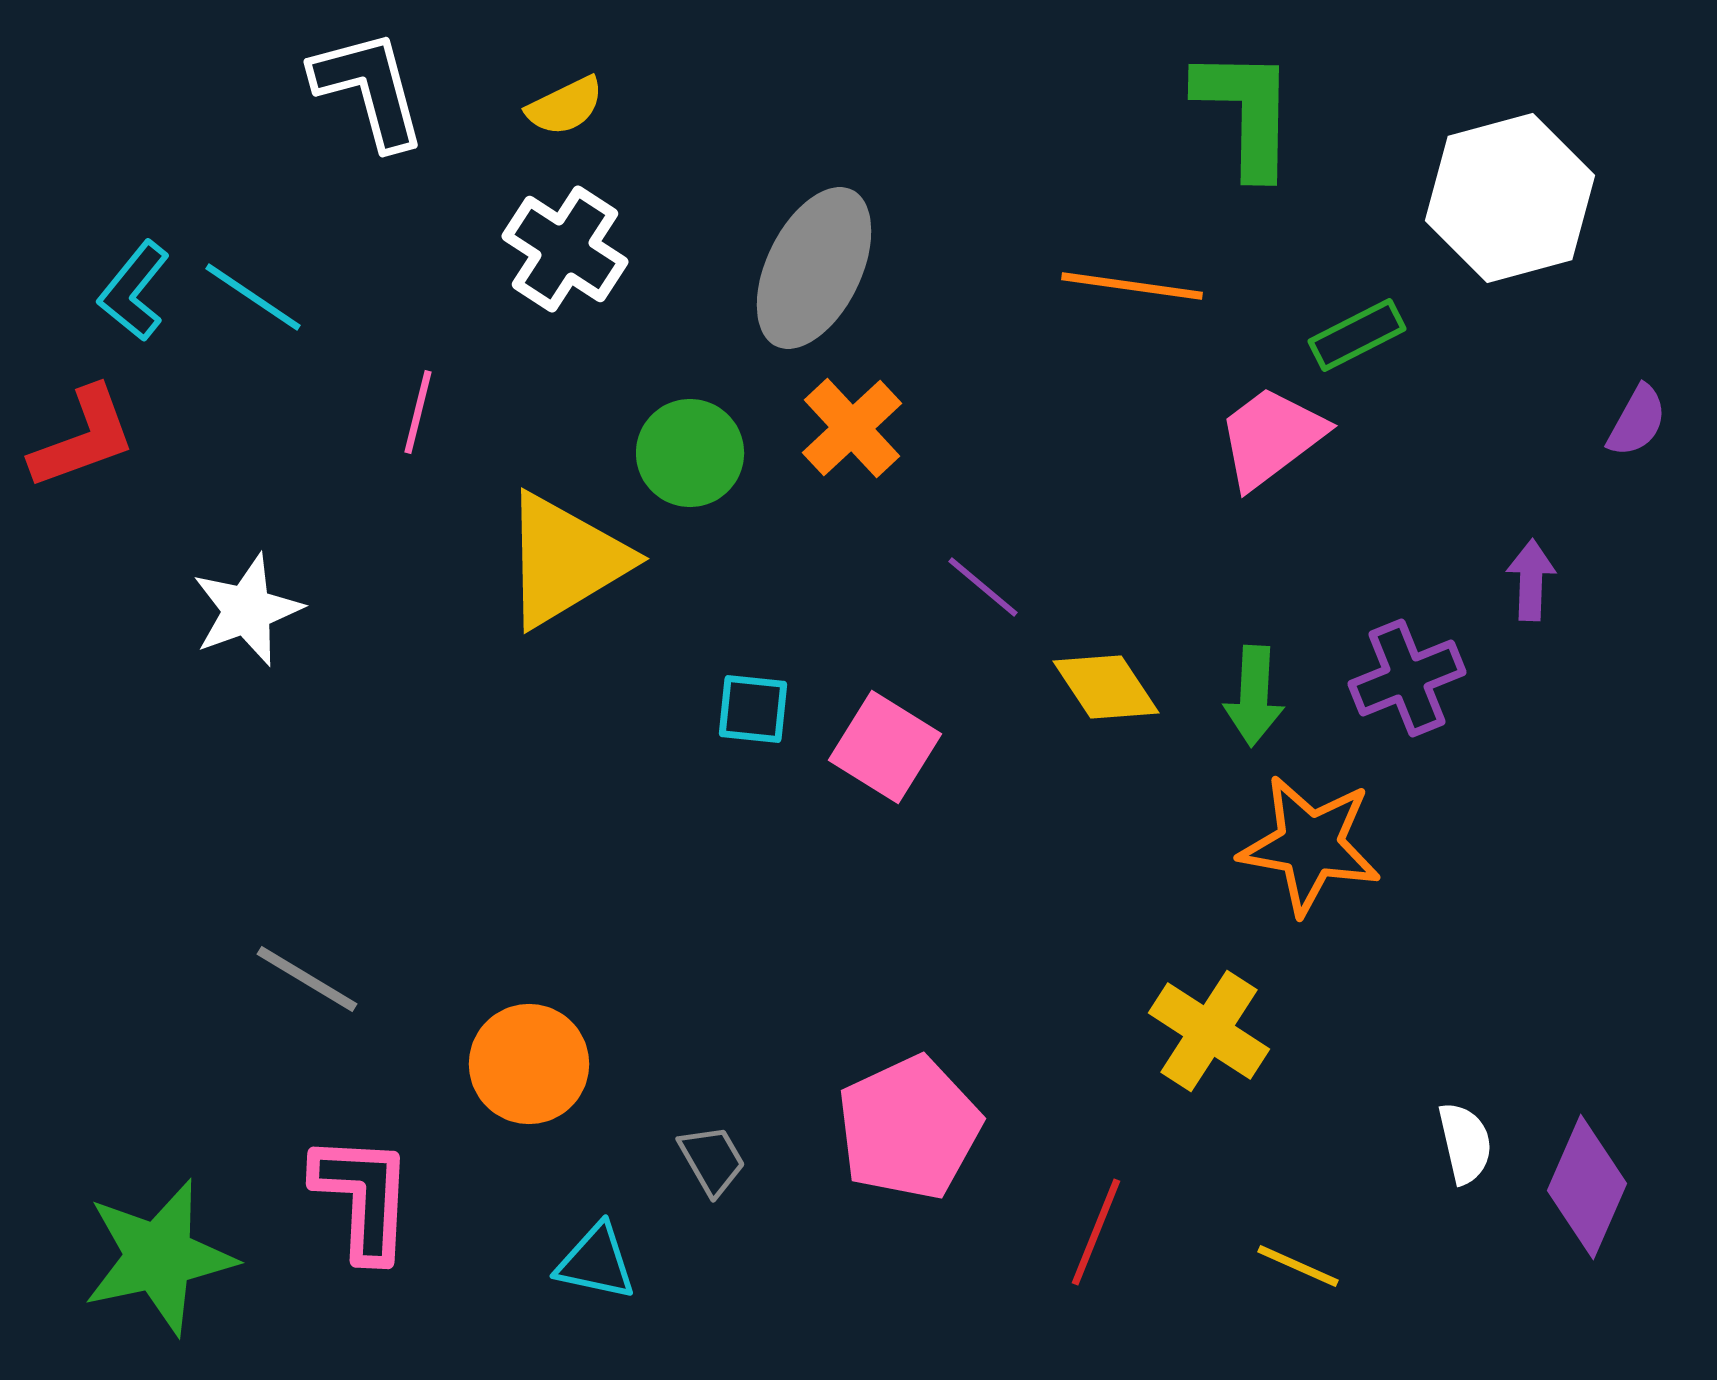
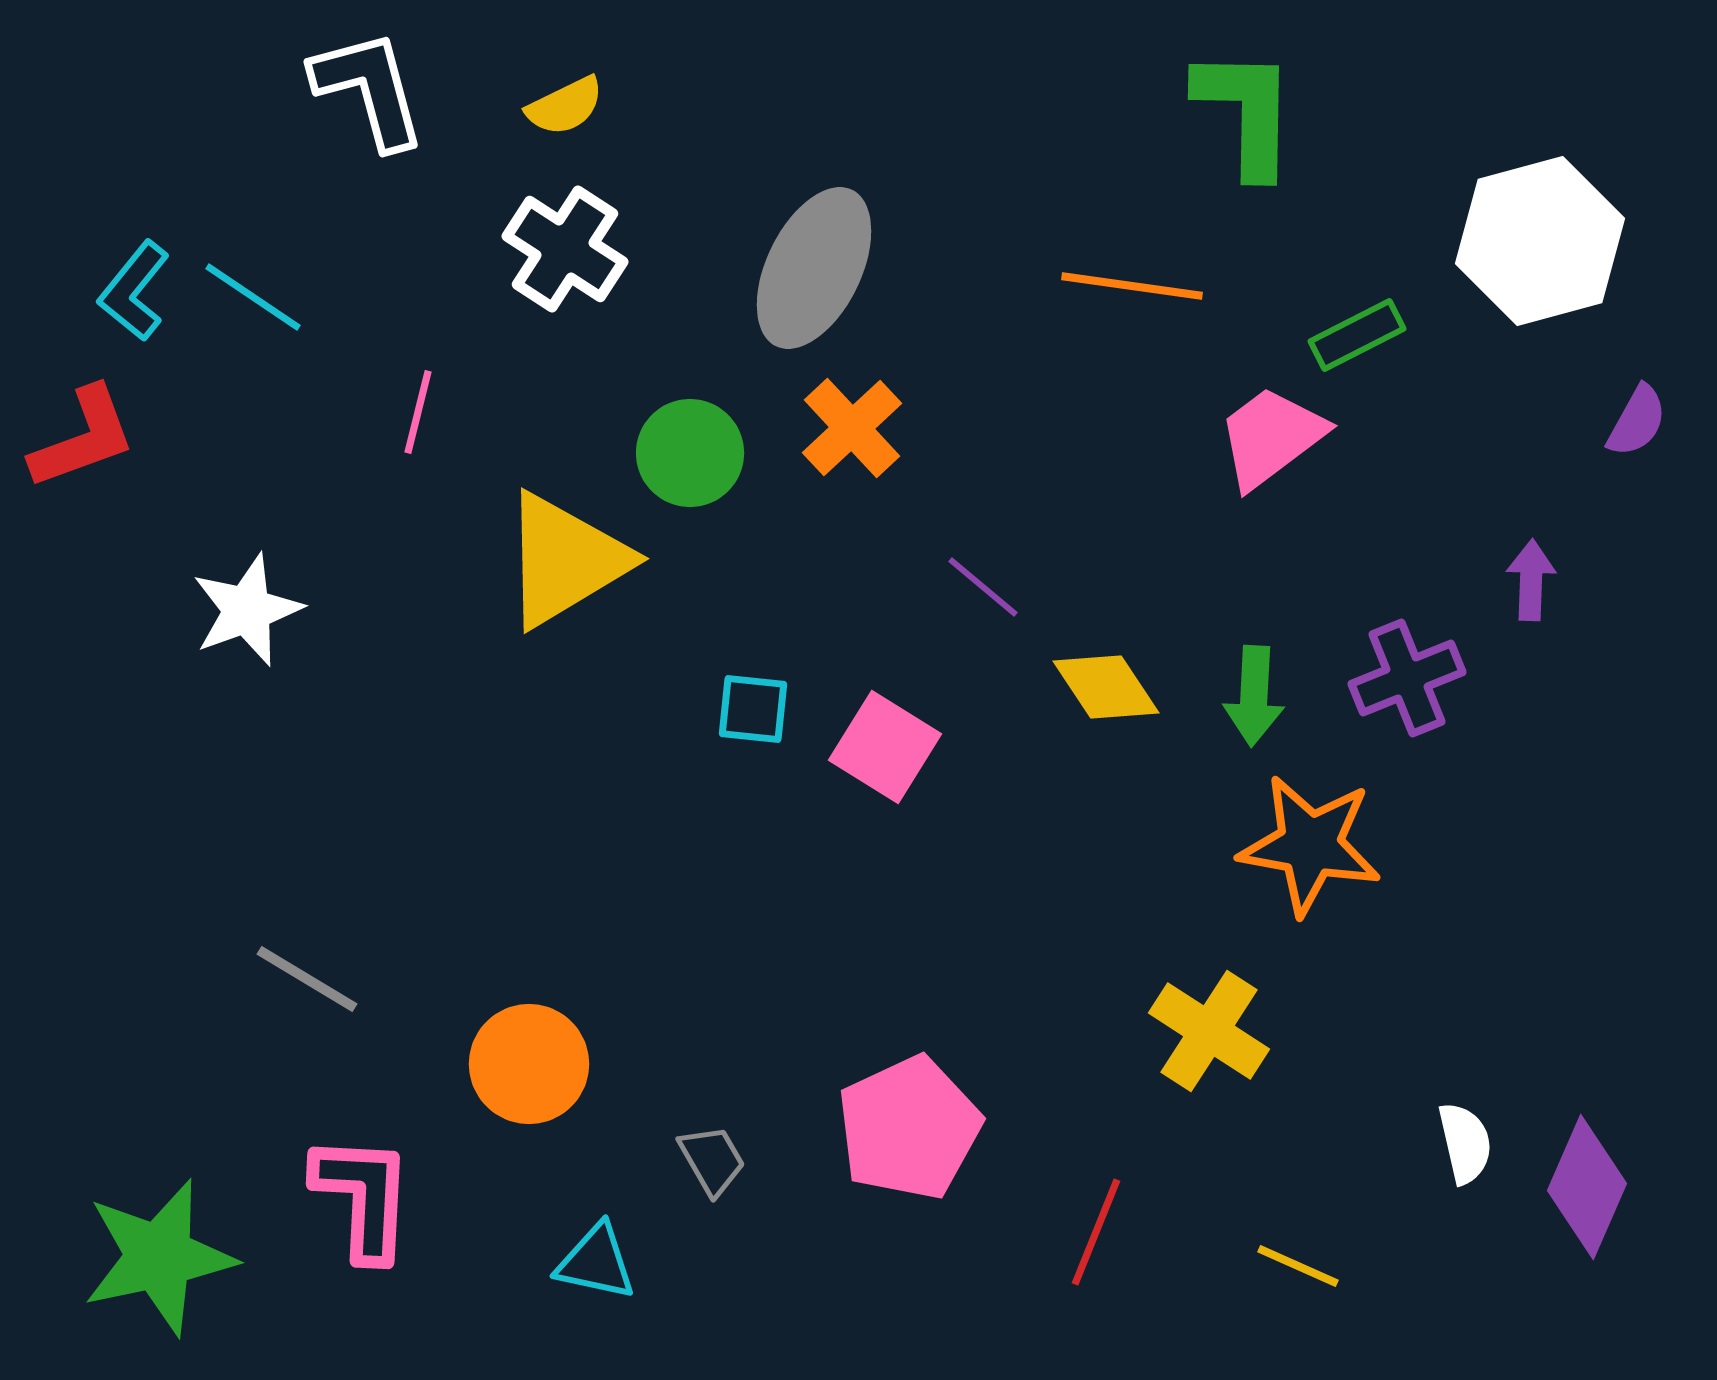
white hexagon: moved 30 px right, 43 px down
